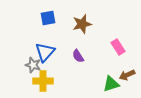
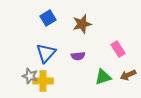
blue square: rotated 21 degrees counterclockwise
pink rectangle: moved 2 px down
blue triangle: moved 1 px right, 1 px down
purple semicircle: rotated 64 degrees counterclockwise
gray star: moved 3 px left, 11 px down
brown arrow: moved 1 px right
green triangle: moved 8 px left, 7 px up
